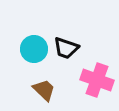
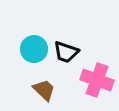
black trapezoid: moved 4 px down
